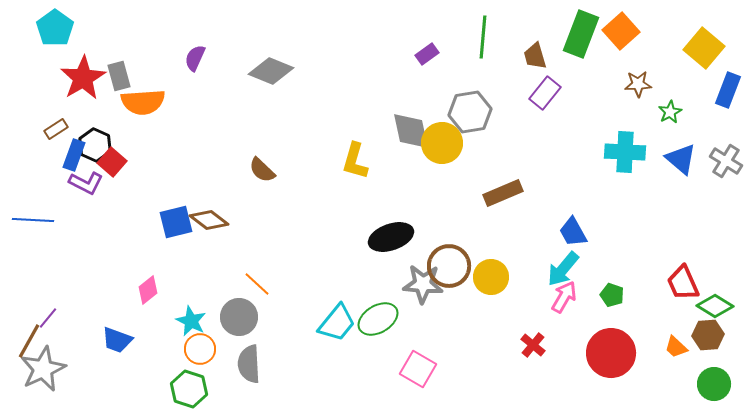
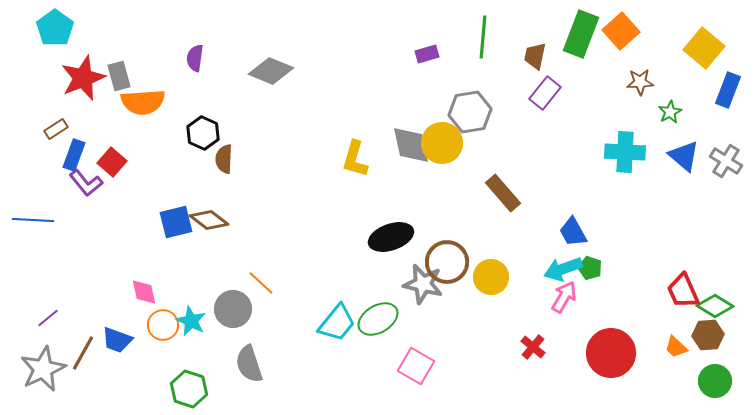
purple rectangle at (427, 54): rotated 20 degrees clockwise
brown trapezoid at (535, 56): rotated 28 degrees clockwise
purple semicircle at (195, 58): rotated 16 degrees counterclockwise
red star at (83, 78): rotated 9 degrees clockwise
brown star at (638, 84): moved 2 px right, 2 px up
gray diamond at (411, 131): moved 14 px down
black hexagon at (95, 145): moved 108 px right, 12 px up
blue triangle at (681, 159): moved 3 px right, 3 px up
yellow L-shape at (355, 161): moved 2 px up
brown semicircle at (262, 170): moved 38 px left, 11 px up; rotated 48 degrees clockwise
purple L-shape at (86, 183): rotated 24 degrees clockwise
brown rectangle at (503, 193): rotated 72 degrees clockwise
brown circle at (449, 266): moved 2 px left, 4 px up
cyan arrow at (563, 269): rotated 30 degrees clockwise
red trapezoid at (683, 283): moved 8 px down
orange line at (257, 284): moved 4 px right, 1 px up
gray star at (423, 284): rotated 9 degrees clockwise
pink diamond at (148, 290): moved 4 px left, 2 px down; rotated 64 degrees counterclockwise
green pentagon at (612, 295): moved 22 px left, 27 px up
gray circle at (239, 317): moved 6 px left, 8 px up
purple line at (48, 318): rotated 10 degrees clockwise
brown line at (29, 341): moved 54 px right, 12 px down
red cross at (533, 345): moved 2 px down
orange circle at (200, 349): moved 37 px left, 24 px up
gray semicircle at (249, 364): rotated 15 degrees counterclockwise
pink square at (418, 369): moved 2 px left, 3 px up
green circle at (714, 384): moved 1 px right, 3 px up
